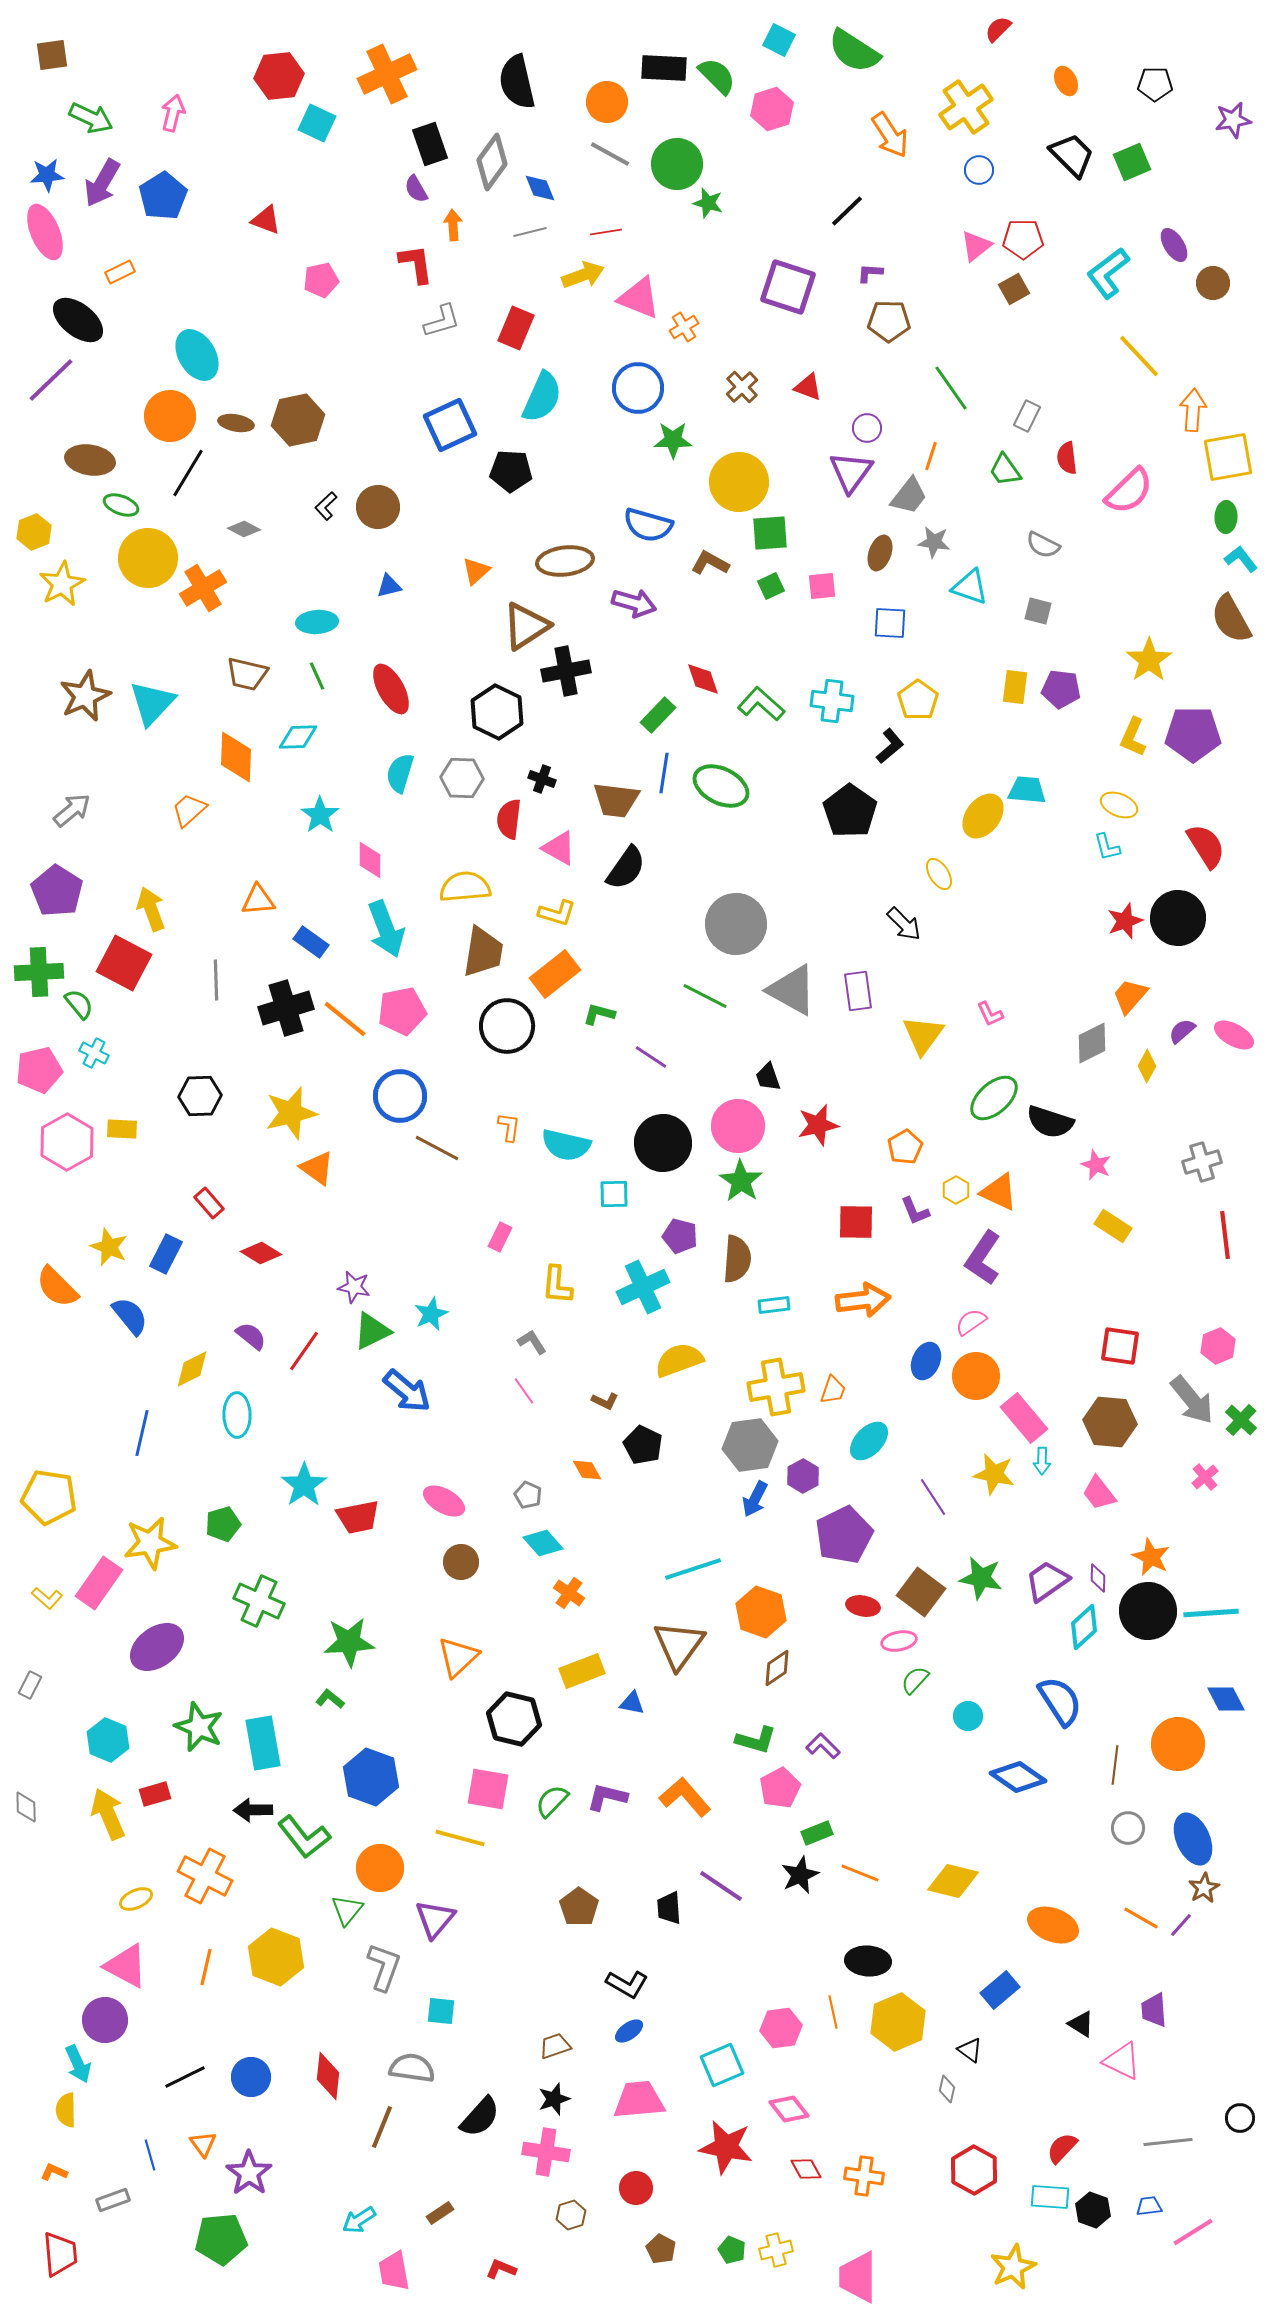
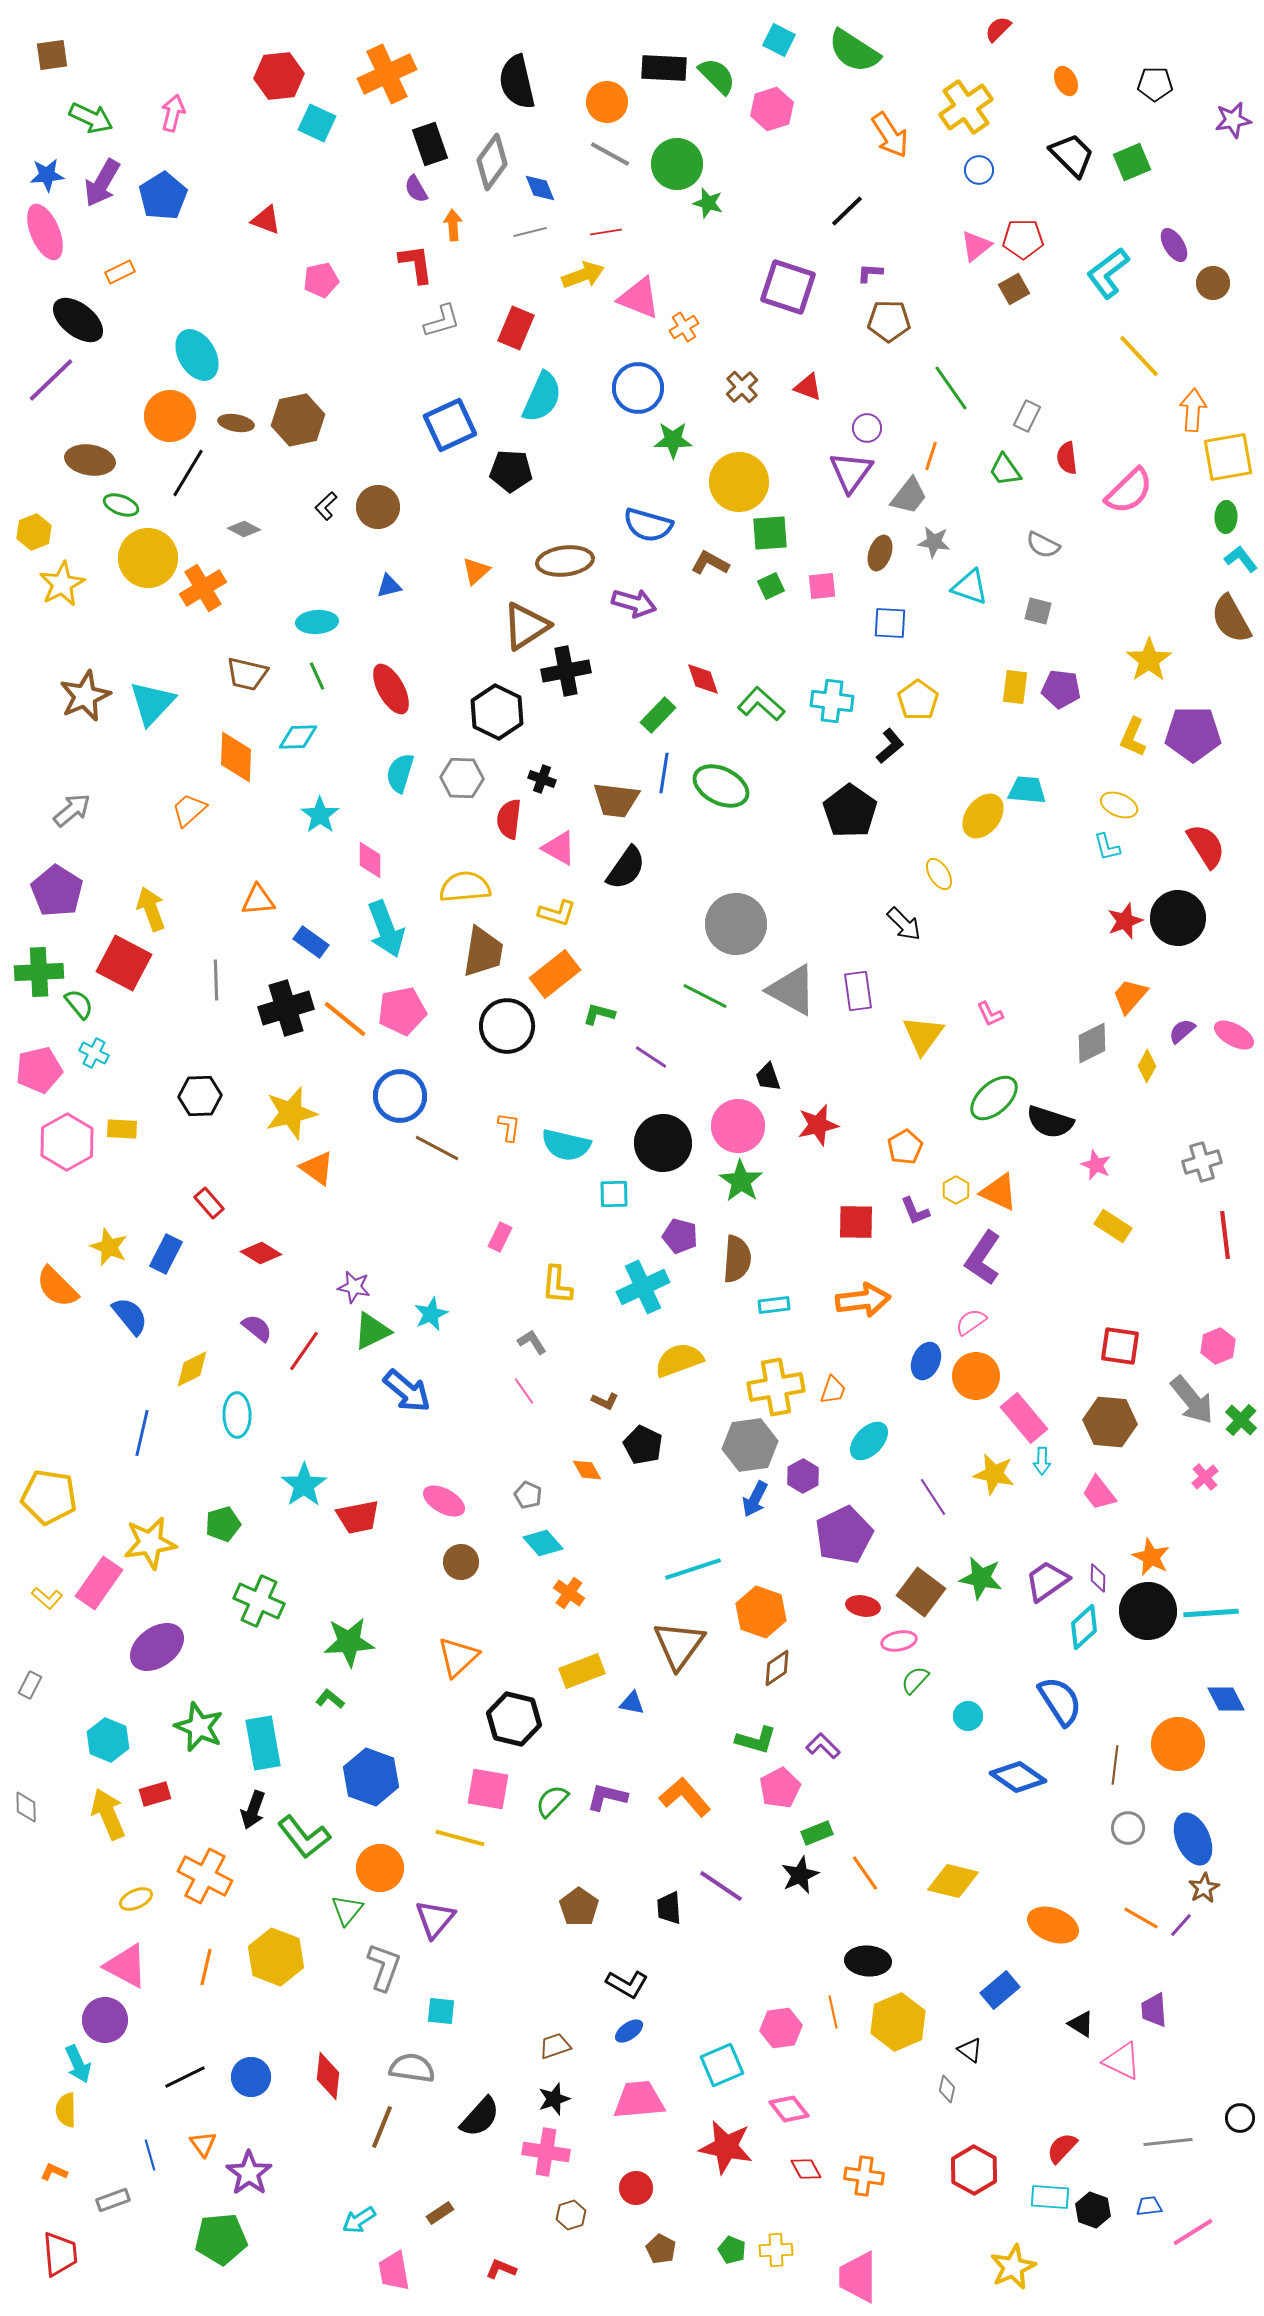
purple semicircle at (251, 1336): moved 6 px right, 8 px up
black arrow at (253, 1810): rotated 69 degrees counterclockwise
orange line at (860, 1873): moved 5 px right; rotated 33 degrees clockwise
yellow cross at (776, 2250): rotated 12 degrees clockwise
